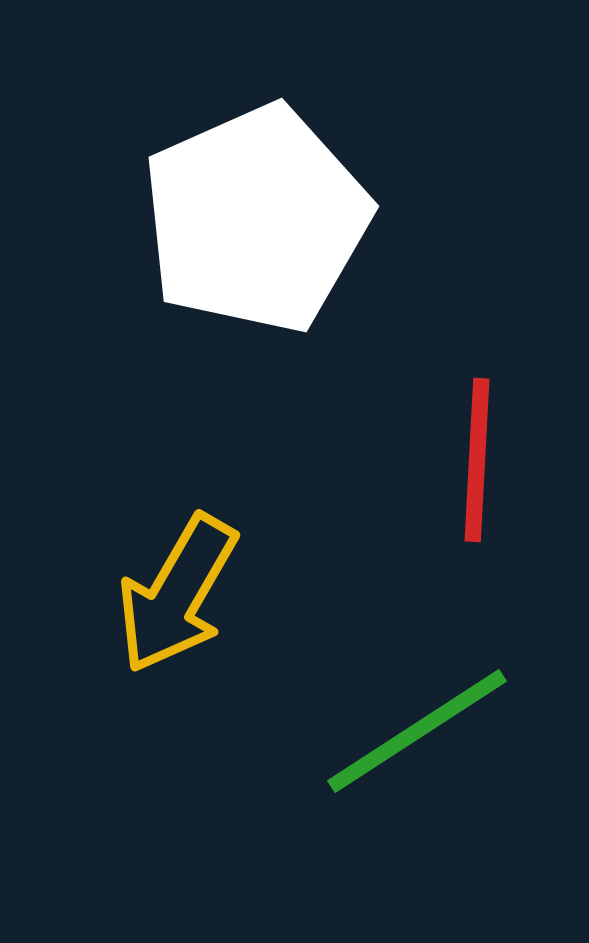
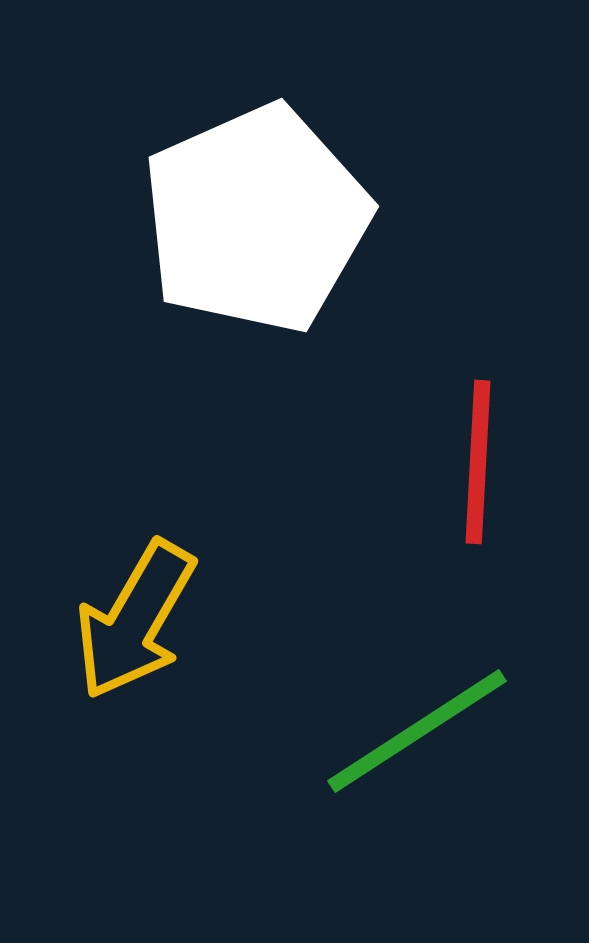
red line: moved 1 px right, 2 px down
yellow arrow: moved 42 px left, 26 px down
